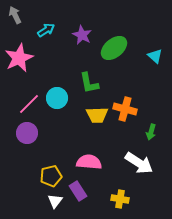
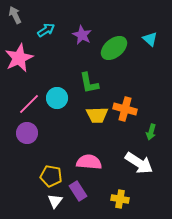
cyan triangle: moved 5 px left, 17 px up
yellow pentagon: rotated 25 degrees clockwise
